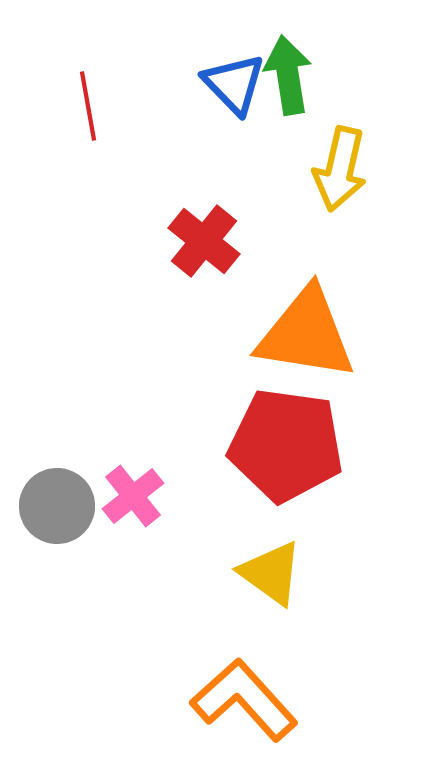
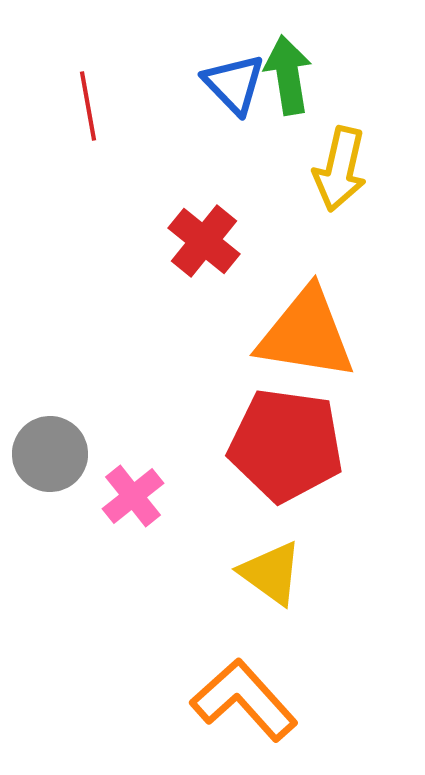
gray circle: moved 7 px left, 52 px up
